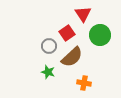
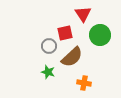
red square: moved 2 px left; rotated 21 degrees clockwise
